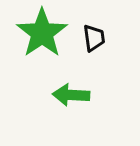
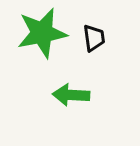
green star: rotated 24 degrees clockwise
